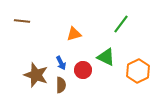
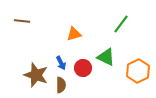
red circle: moved 2 px up
